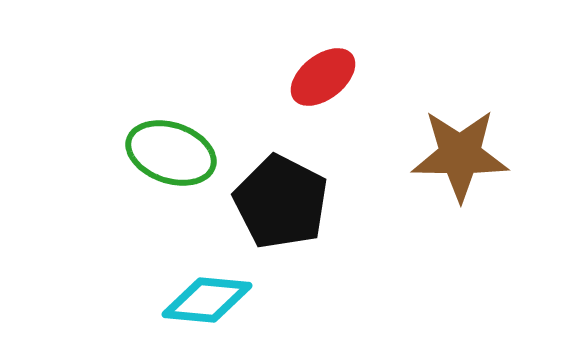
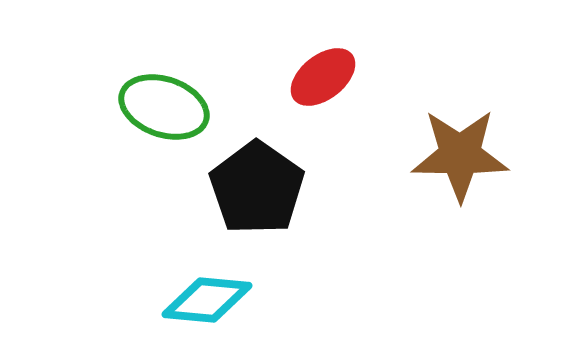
green ellipse: moved 7 px left, 46 px up
black pentagon: moved 24 px left, 14 px up; rotated 8 degrees clockwise
